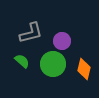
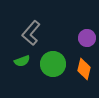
gray L-shape: rotated 145 degrees clockwise
purple circle: moved 25 px right, 3 px up
green semicircle: rotated 119 degrees clockwise
